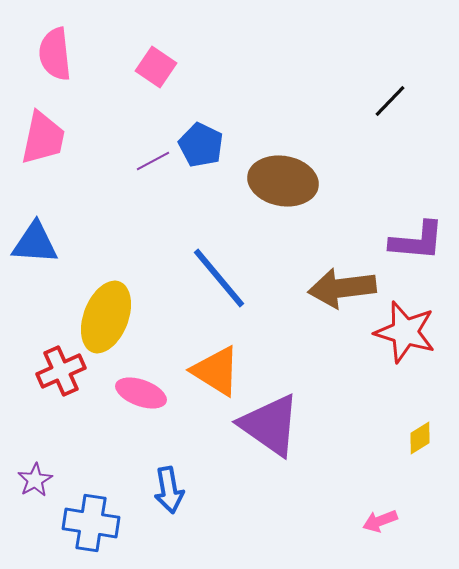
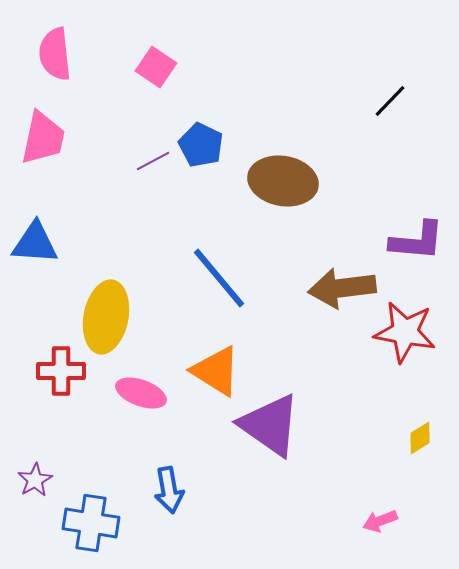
yellow ellipse: rotated 10 degrees counterclockwise
red star: rotated 6 degrees counterclockwise
red cross: rotated 24 degrees clockwise
